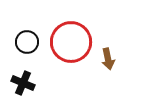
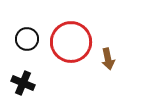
black circle: moved 3 px up
